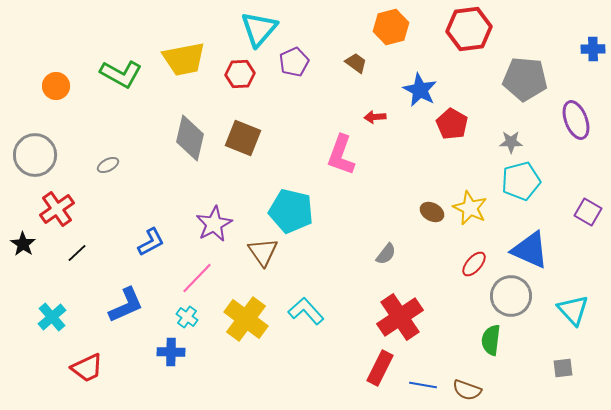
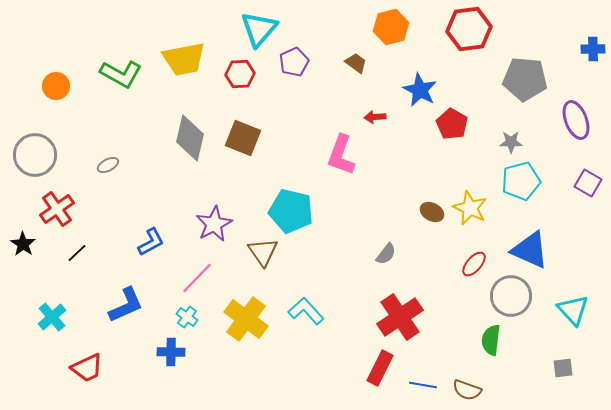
purple square at (588, 212): moved 29 px up
